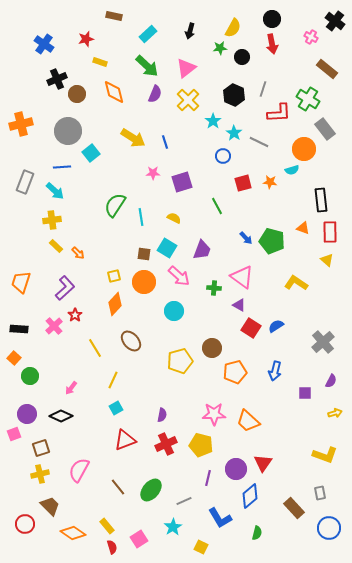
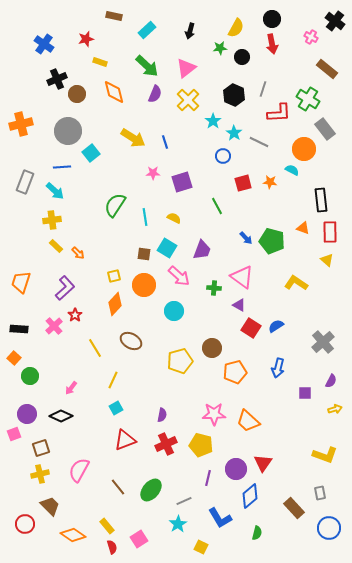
yellow semicircle at (233, 28): moved 3 px right
cyan rectangle at (148, 34): moved 1 px left, 4 px up
cyan semicircle at (292, 170): rotated 136 degrees counterclockwise
cyan line at (141, 217): moved 4 px right
orange circle at (144, 282): moved 3 px down
brown ellipse at (131, 341): rotated 20 degrees counterclockwise
blue arrow at (275, 371): moved 3 px right, 3 px up
yellow arrow at (335, 413): moved 4 px up
cyan star at (173, 527): moved 5 px right, 3 px up
orange diamond at (73, 533): moved 2 px down
